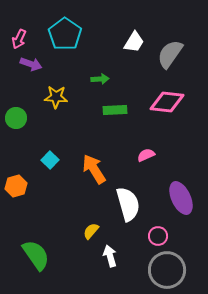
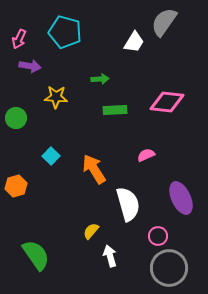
cyan pentagon: moved 2 px up; rotated 20 degrees counterclockwise
gray semicircle: moved 6 px left, 32 px up
purple arrow: moved 1 px left, 2 px down; rotated 10 degrees counterclockwise
cyan square: moved 1 px right, 4 px up
gray circle: moved 2 px right, 2 px up
